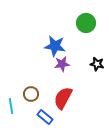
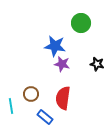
green circle: moved 5 px left
purple star: rotated 21 degrees clockwise
red semicircle: rotated 20 degrees counterclockwise
